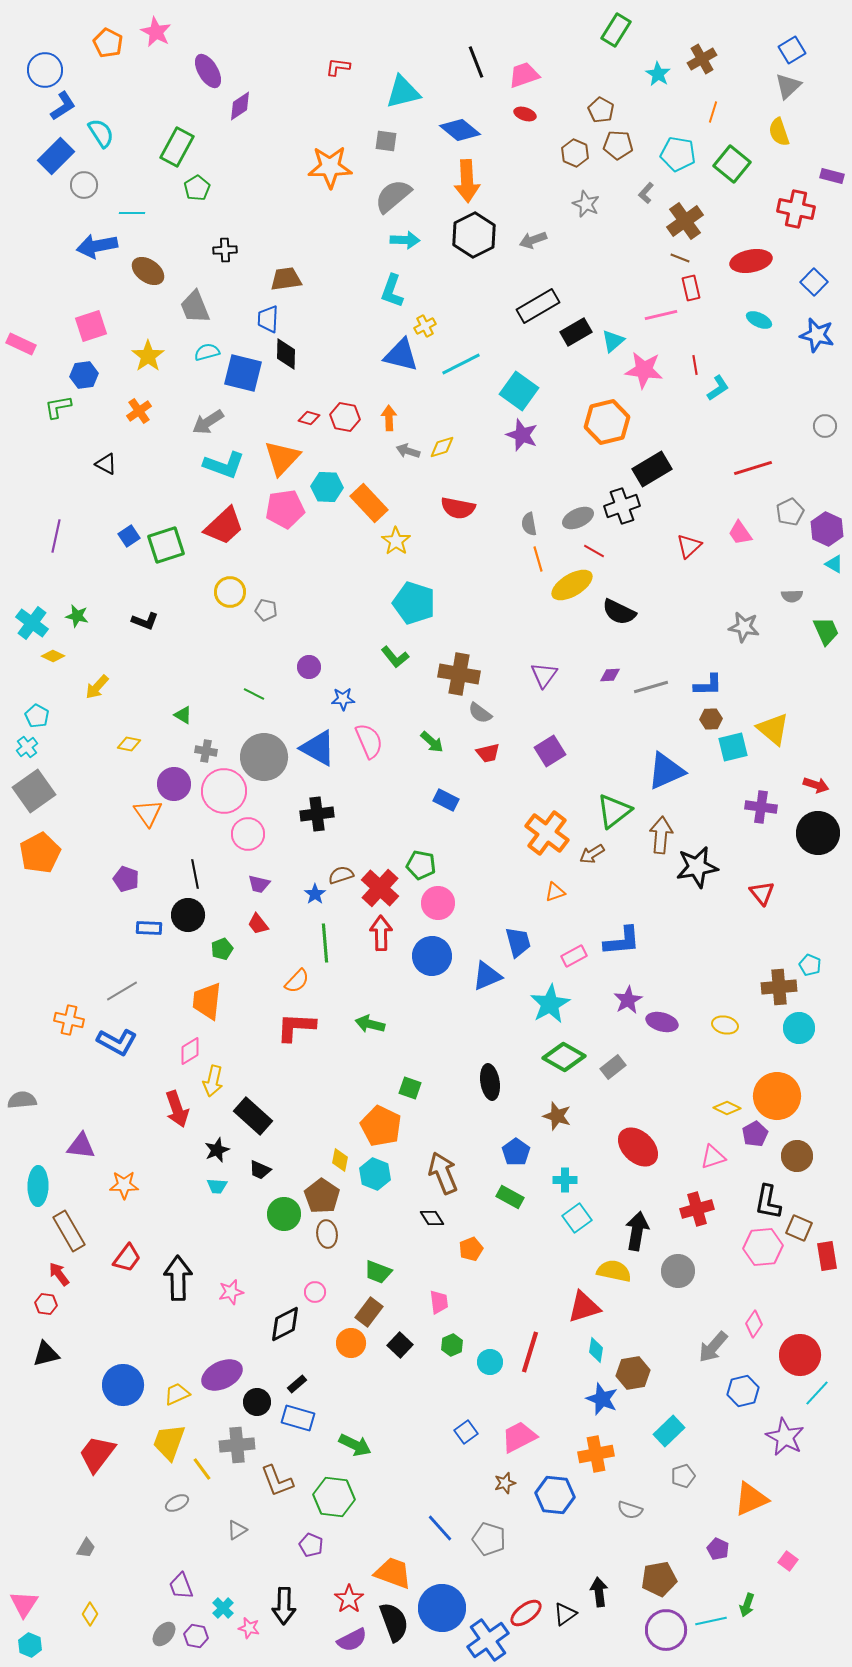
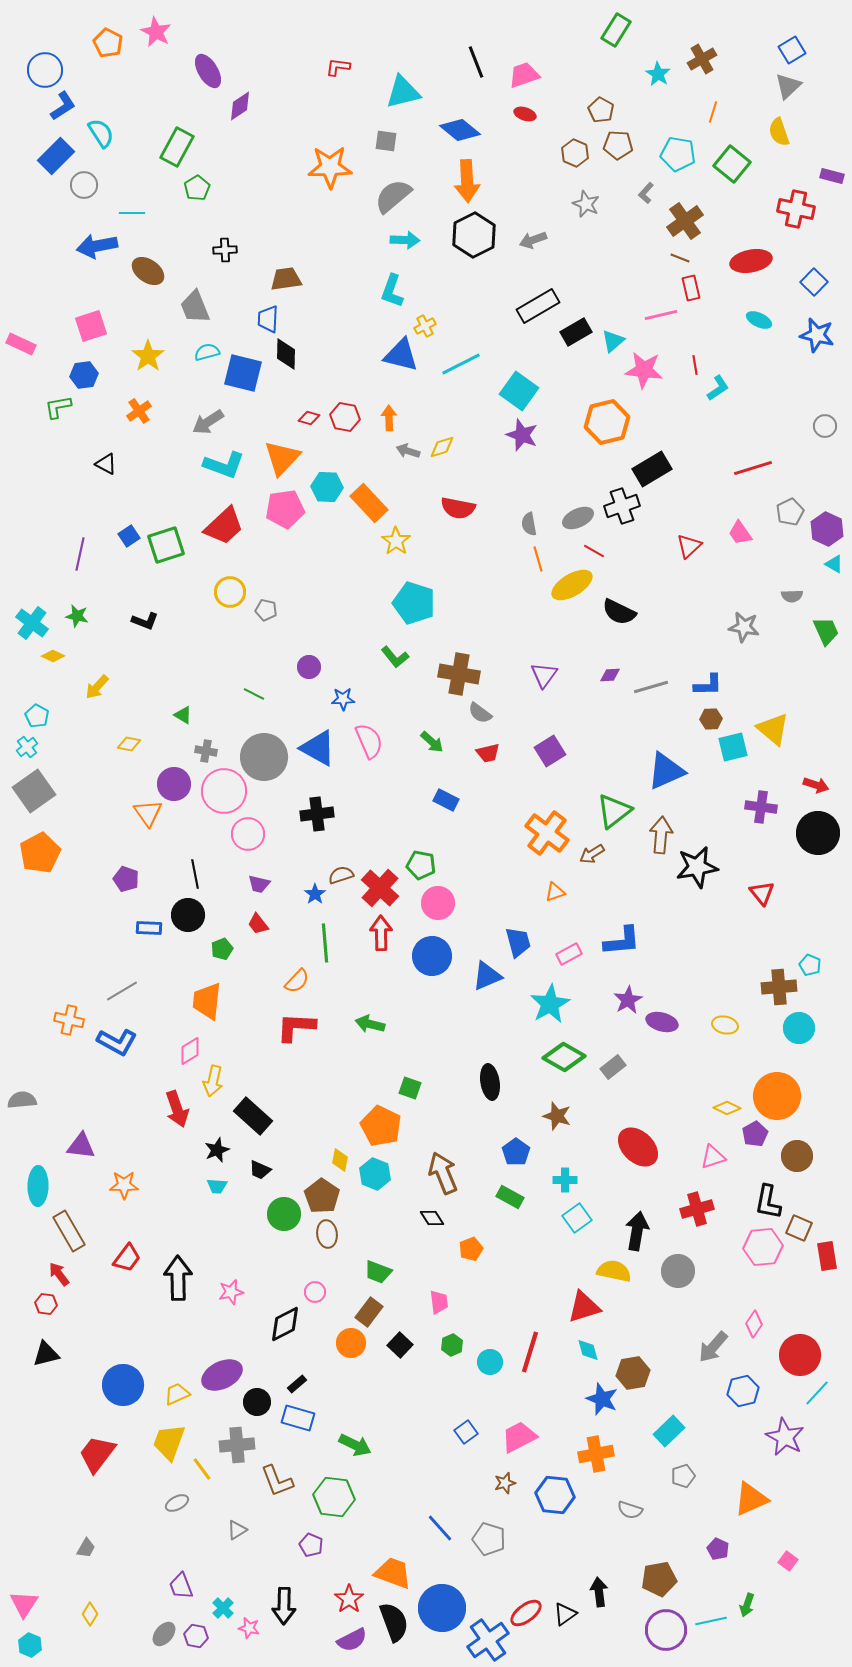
purple line at (56, 536): moved 24 px right, 18 px down
pink rectangle at (574, 956): moved 5 px left, 2 px up
cyan diamond at (596, 1350): moved 8 px left; rotated 25 degrees counterclockwise
